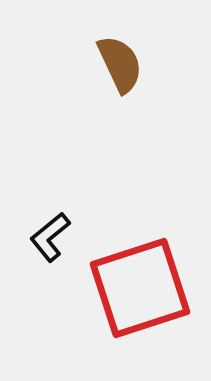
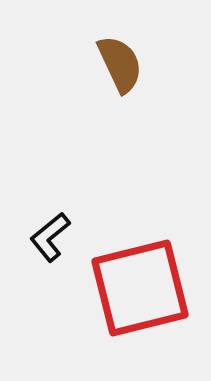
red square: rotated 4 degrees clockwise
